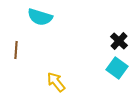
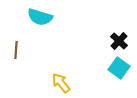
cyan square: moved 2 px right
yellow arrow: moved 5 px right, 1 px down
